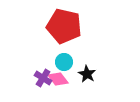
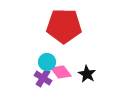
red pentagon: rotated 12 degrees counterclockwise
cyan circle: moved 17 px left
pink diamond: moved 3 px right, 7 px up
